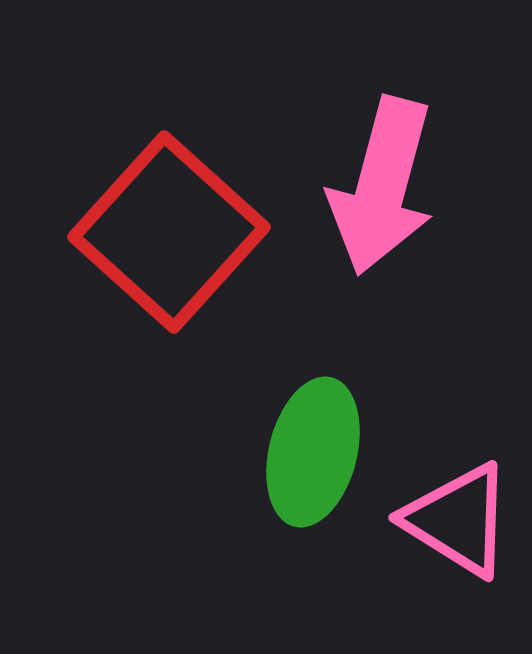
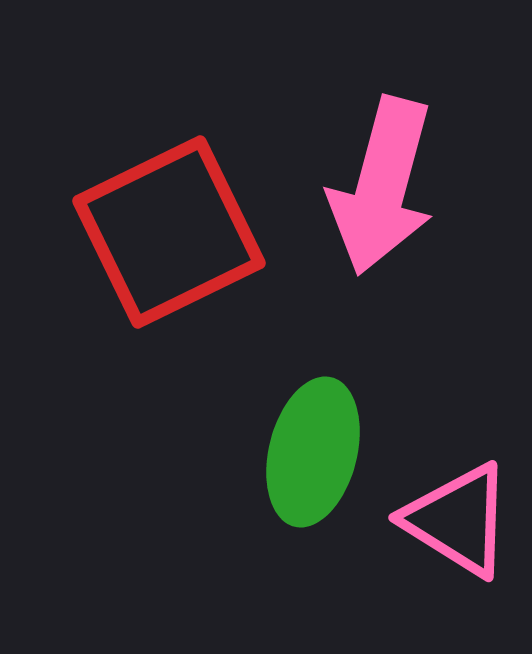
red square: rotated 22 degrees clockwise
